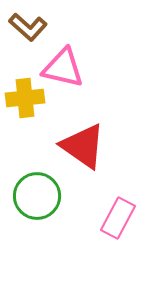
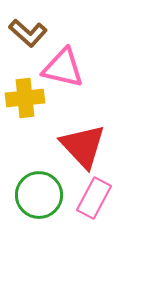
brown L-shape: moved 6 px down
red triangle: rotated 12 degrees clockwise
green circle: moved 2 px right, 1 px up
pink rectangle: moved 24 px left, 20 px up
